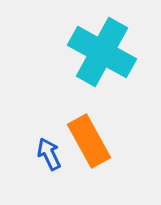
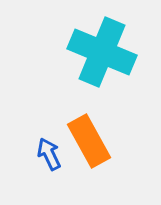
cyan cross: rotated 6 degrees counterclockwise
